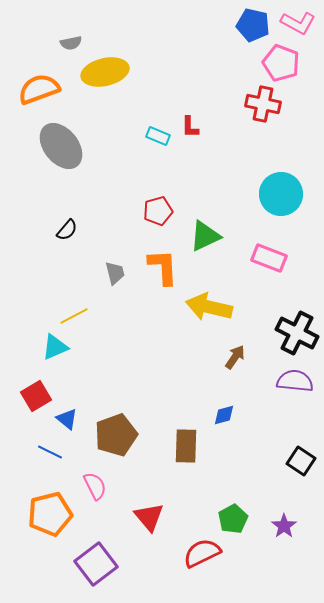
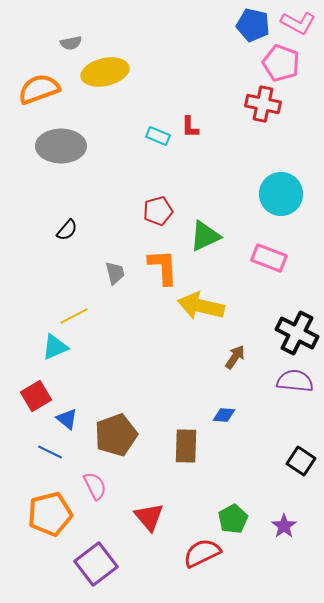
gray ellipse: rotated 51 degrees counterclockwise
yellow arrow: moved 8 px left, 1 px up
blue diamond: rotated 20 degrees clockwise
